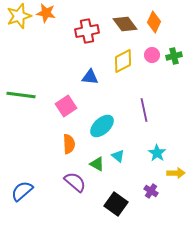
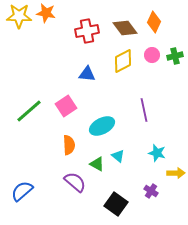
yellow star: rotated 20 degrees clockwise
brown diamond: moved 4 px down
green cross: moved 1 px right
blue triangle: moved 3 px left, 3 px up
green line: moved 8 px right, 16 px down; rotated 48 degrees counterclockwise
cyan ellipse: rotated 15 degrees clockwise
orange semicircle: moved 1 px down
cyan star: rotated 18 degrees counterclockwise
